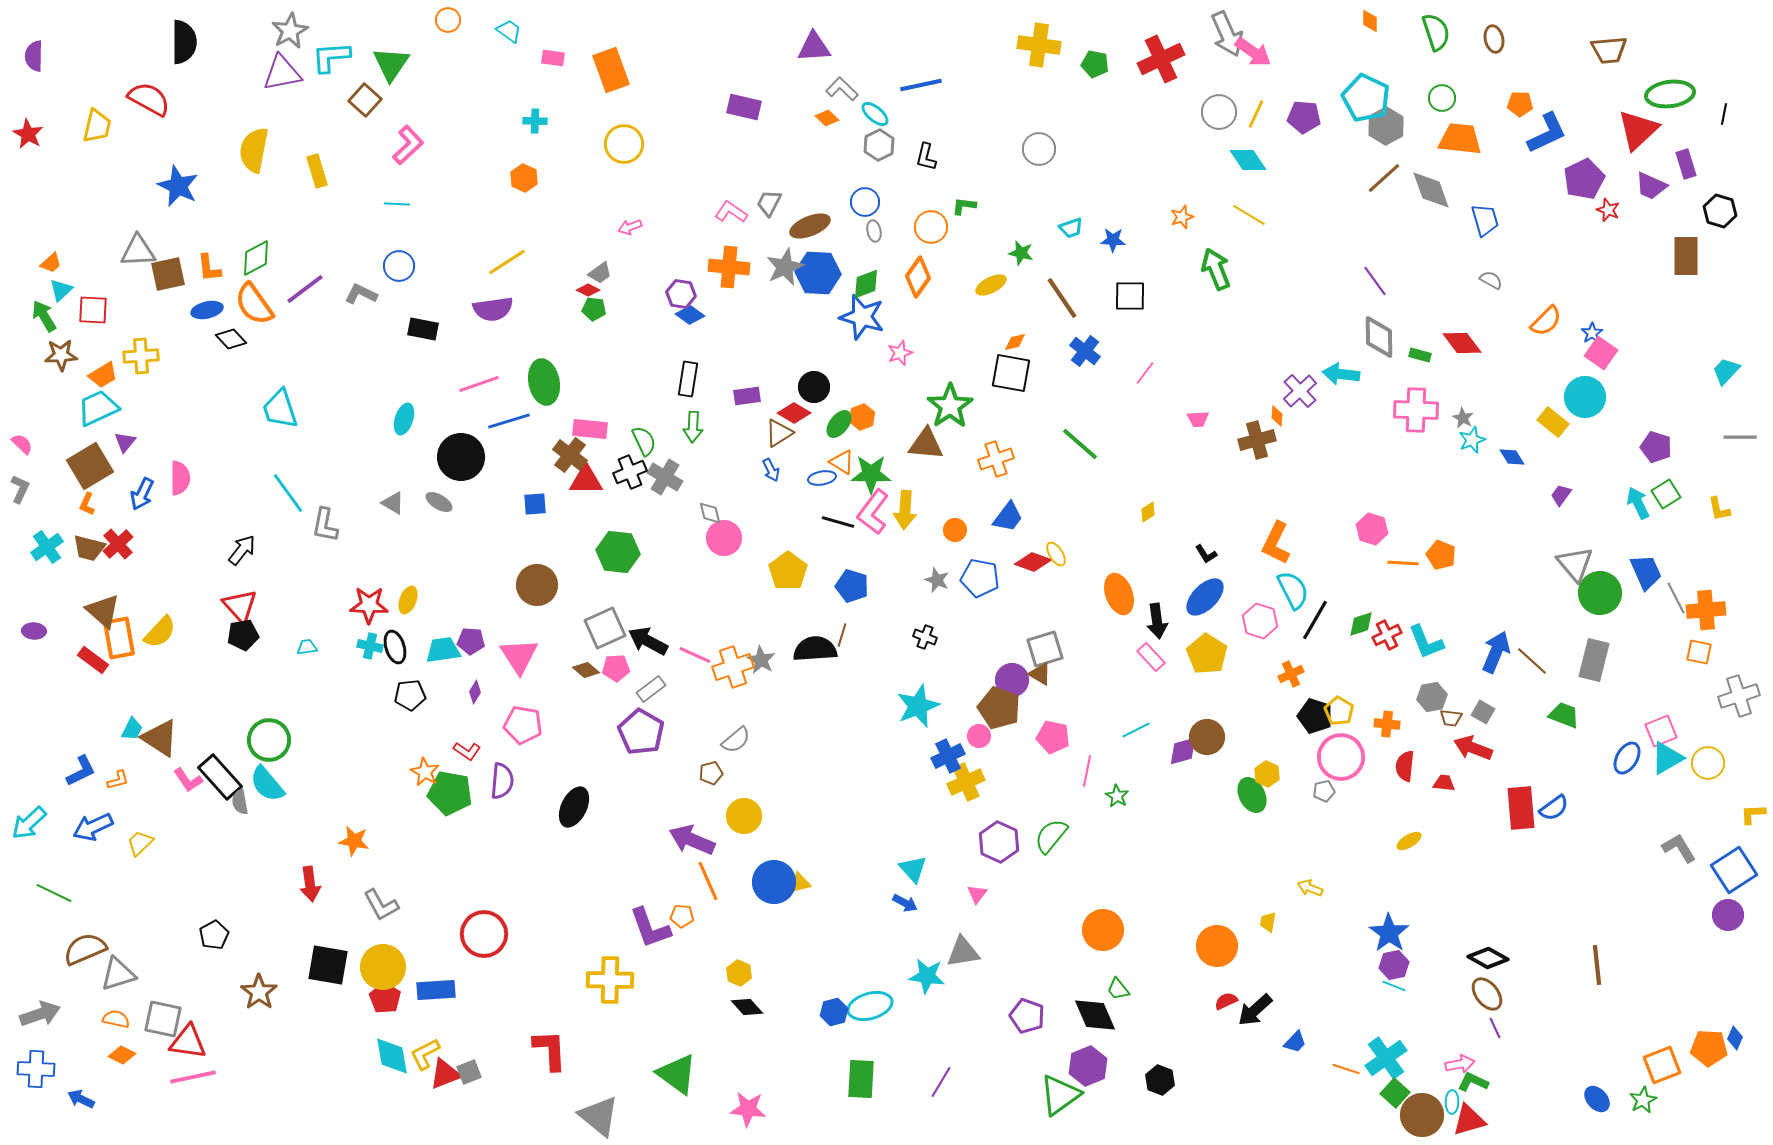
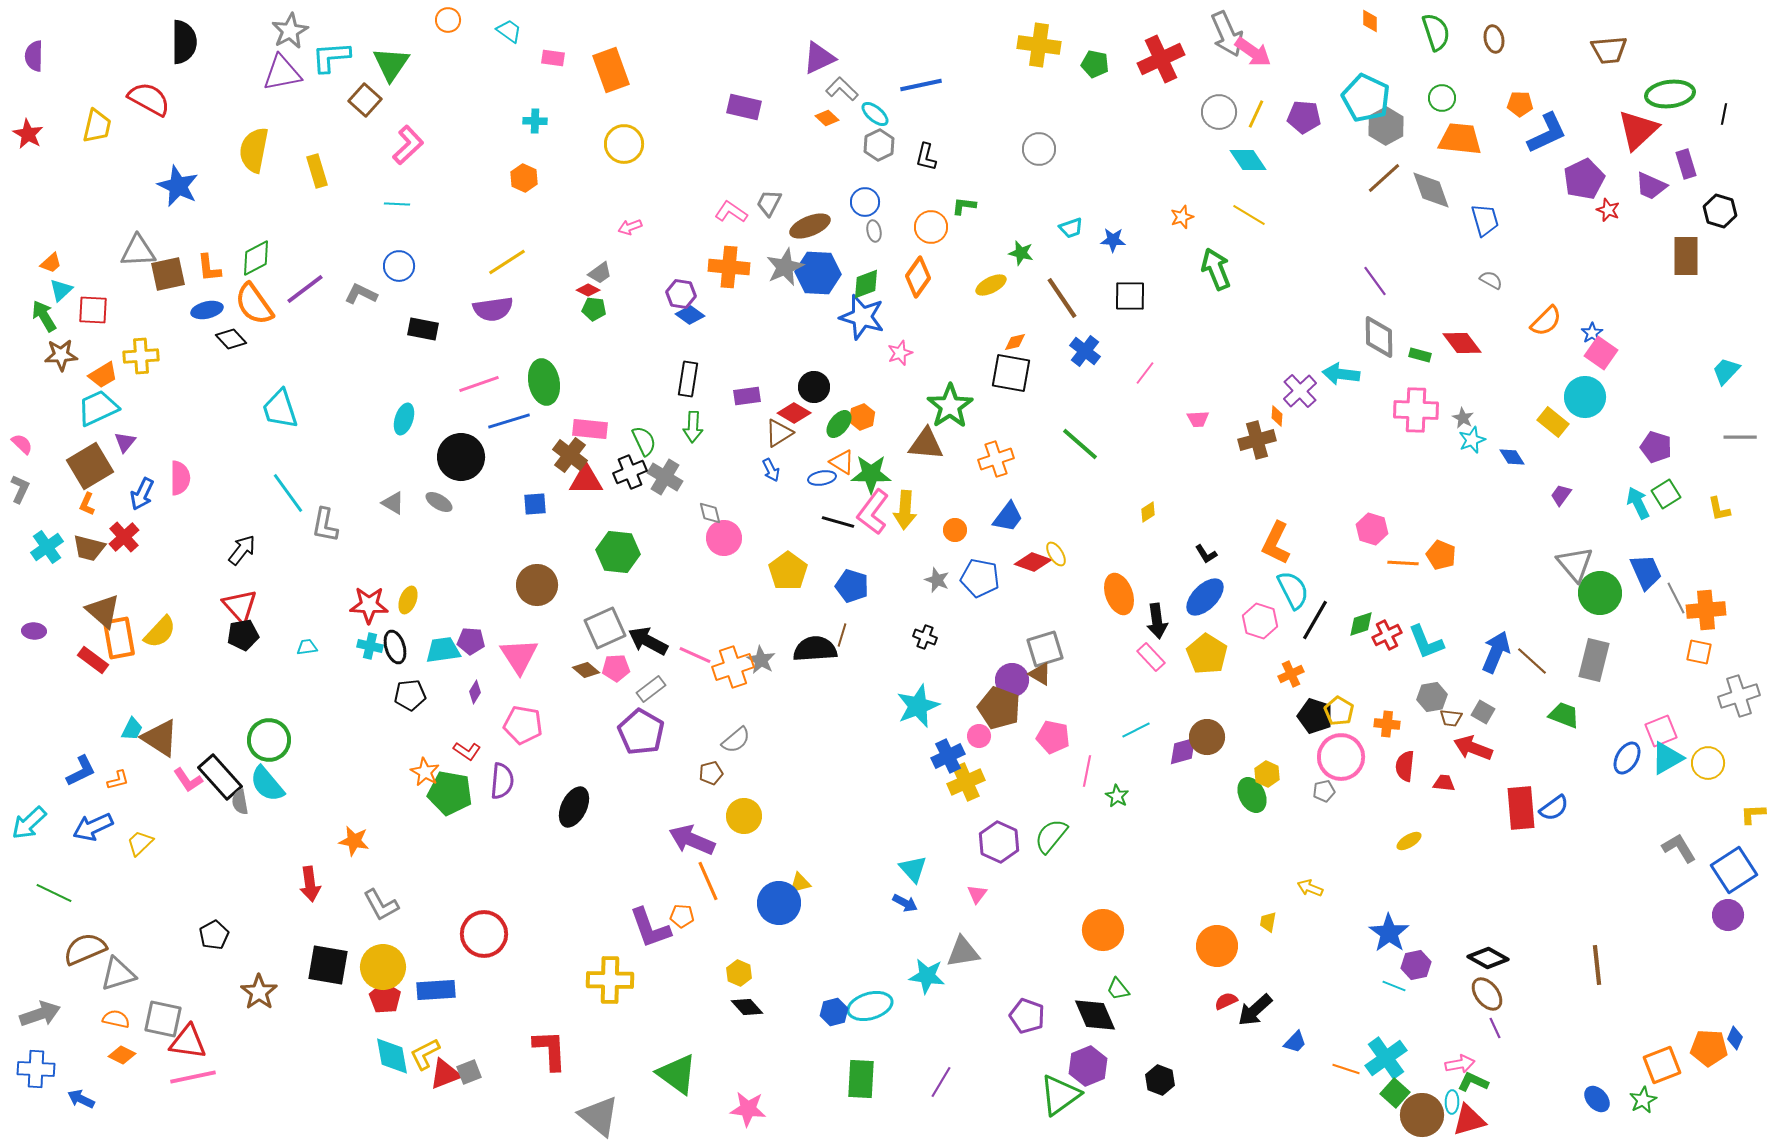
purple triangle at (814, 47): moved 5 px right, 11 px down; rotated 21 degrees counterclockwise
red cross at (118, 544): moved 6 px right, 7 px up
blue circle at (774, 882): moved 5 px right, 21 px down
purple hexagon at (1394, 965): moved 22 px right
